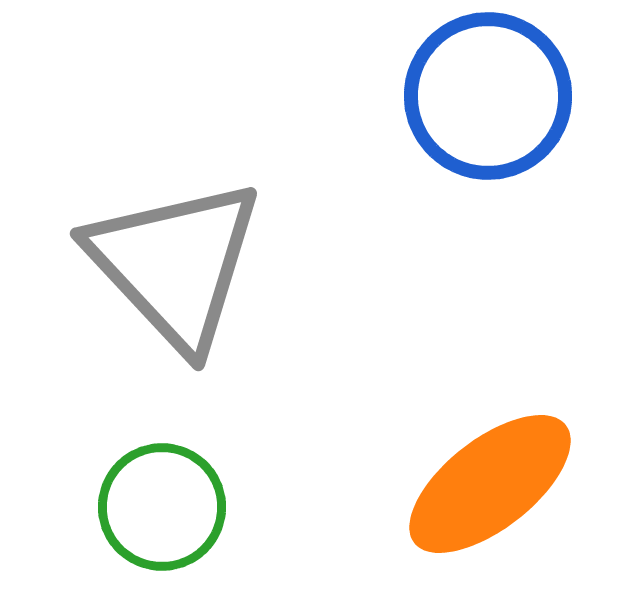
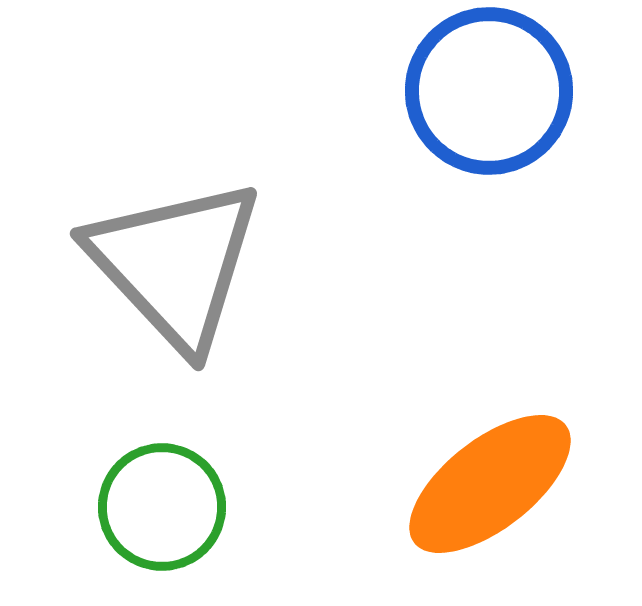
blue circle: moved 1 px right, 5 px up
